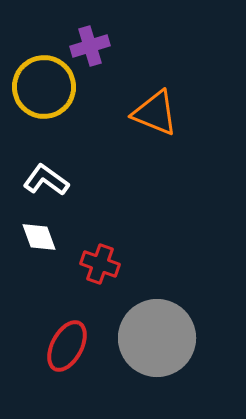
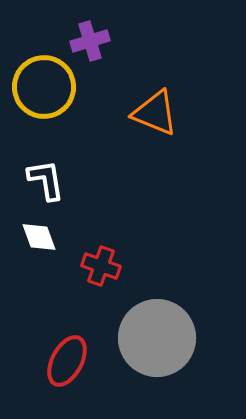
purple cross: moved 5 px up
white L-shape: rotated 45 degrees clockwise
red cross: moved 1 px right, 2 px down
red ellipse: moved 15 px down
